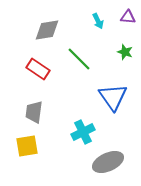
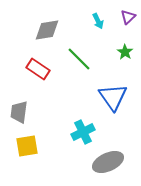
purple triangle: rotated 49 degrees counterclockwise
green star: rotated 14 degrees clockwise
gray trapezoid: moved 15 px left
